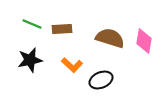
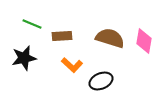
brown rectangle: moved 7 px down
black star: moved 6 px left, 2 px up
black ellipse: moved 1 px down
